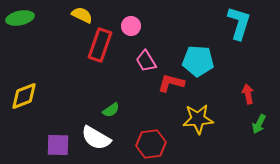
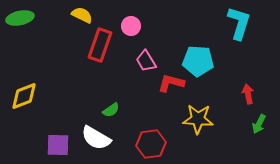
yellow star: rotated 8 degrees clockwise
